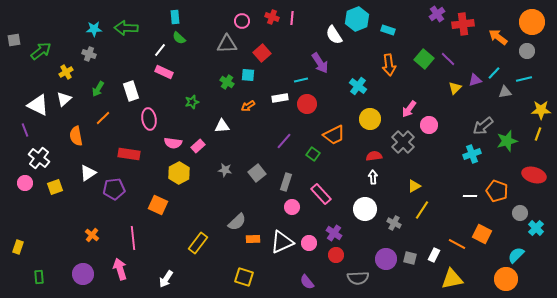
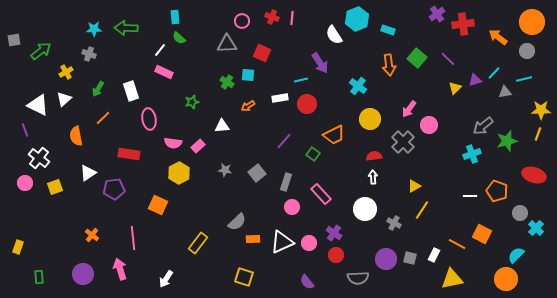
red square at (262, 53): rotated 24 degrees counterclockwise
green square at (424, 59): moved 7 px left, 1 px up
